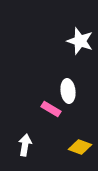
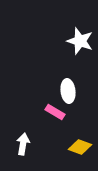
pink rectangle: moved 4 px right, 3 px down
white arrow: moved 2 px left, 1 px up
